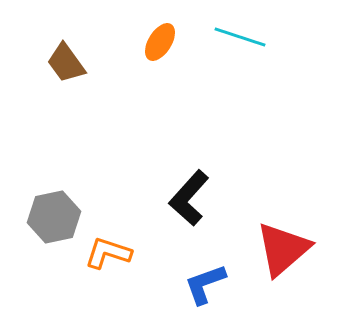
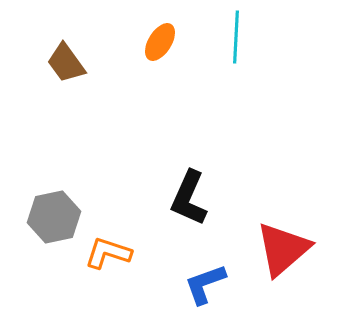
cyan line: moved 4 px left; rotated 75 degrees clockwise
black L-shape: rotated 18 degrees counterclockwise
